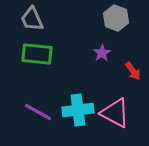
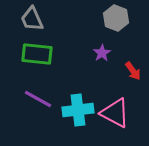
purple line: moved 13 px up
